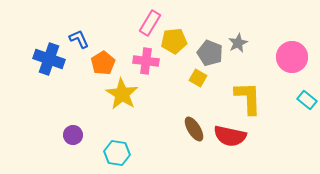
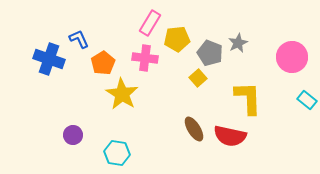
yellow pentagon: moved 3 px right, 2 px up
pink cross: moved 1 px left, 3 px up
yellow square: rotated 18 degrees clockwise
